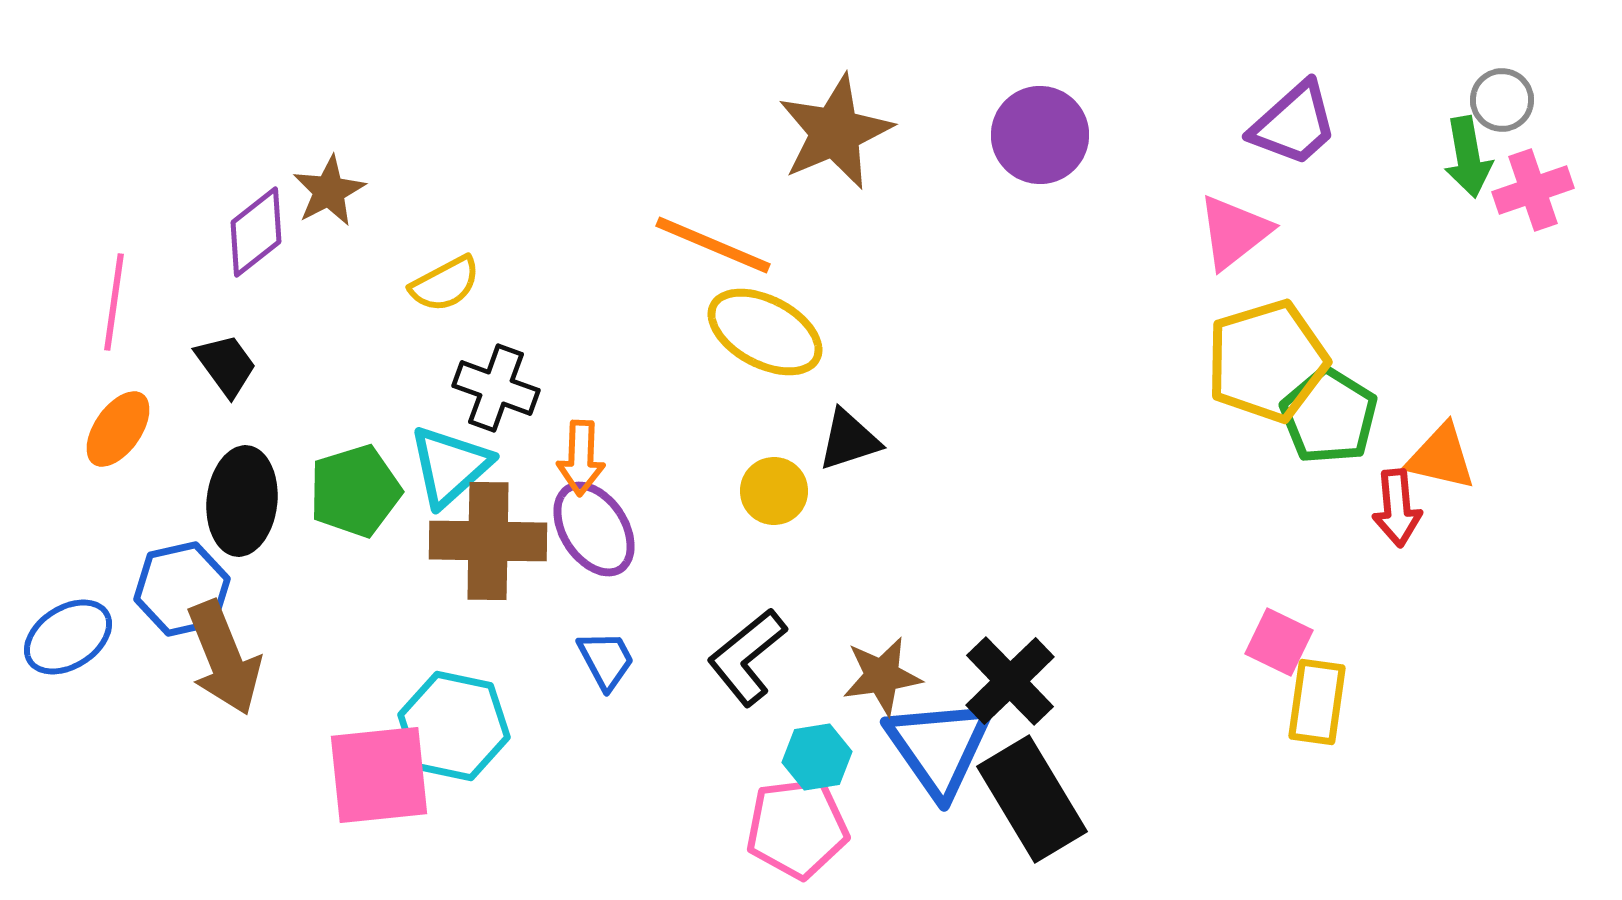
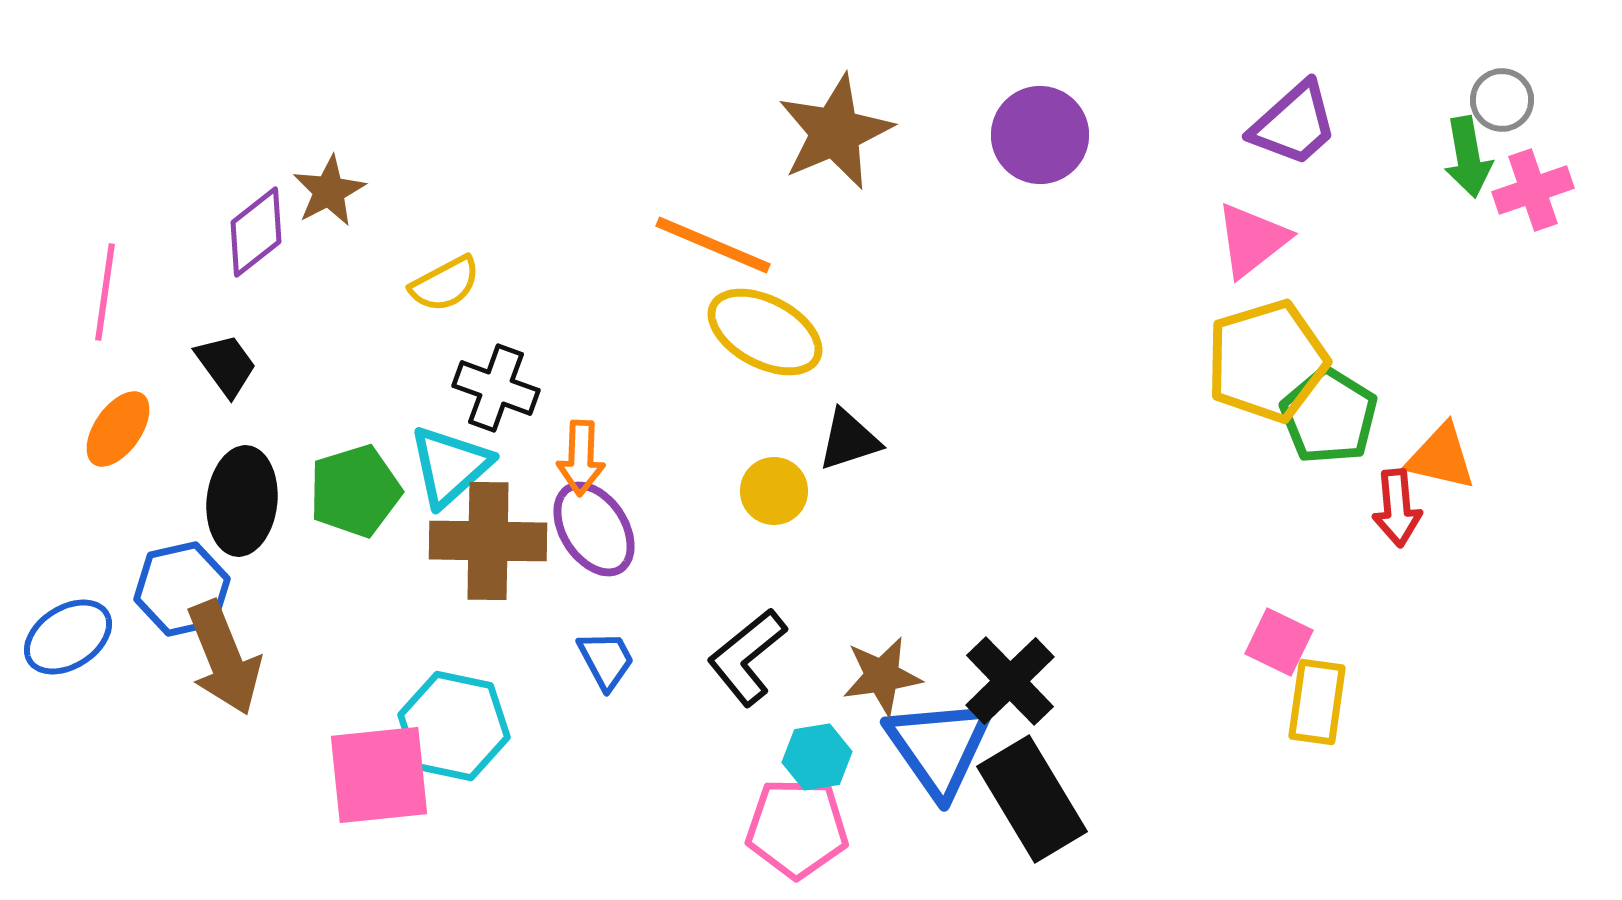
pink triangle at (1234, 232): moved 18 px right, 8 px down
pink line at (114, 302): moved 9 px left, 10 px up
pink pentagon at (797, 828): rotated 8 degrees clockwise
